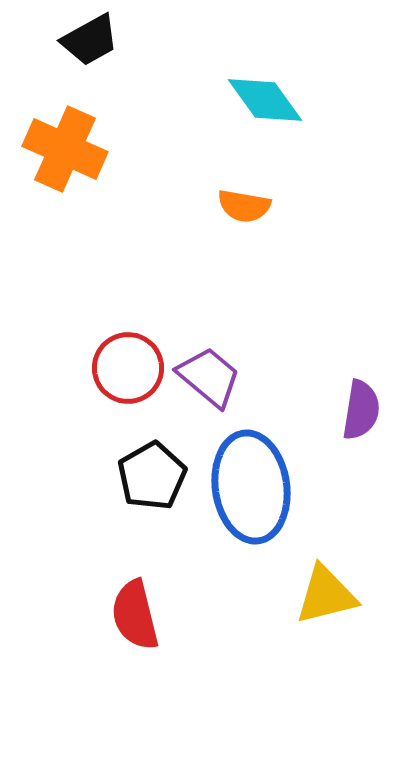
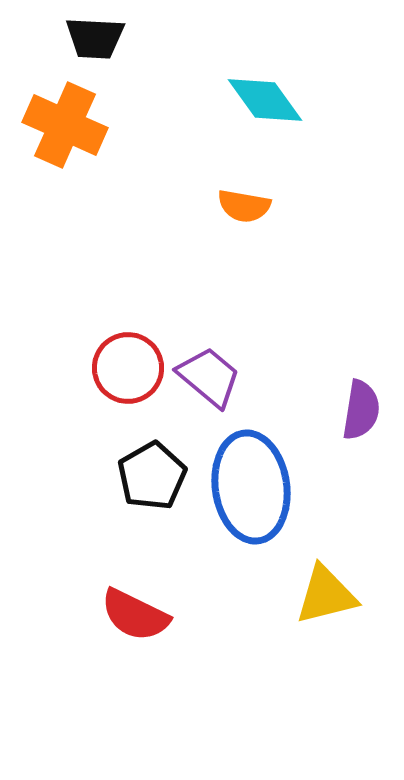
black trapezoid: moved 5 px right, 2 px up; rotated 32 degrees clockwise
orange cross: moved 24 px up
red semicircle: rotated 50 degrees counterclockwise
